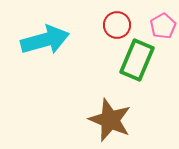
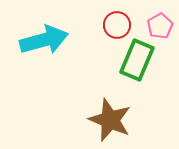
pink pentagon: moved 3 px left
cyan arrow: moved 1 px left
